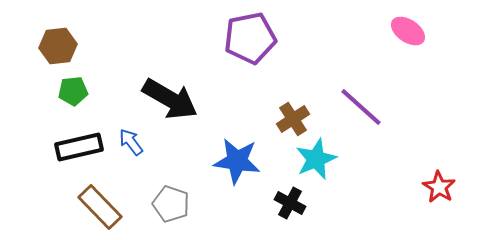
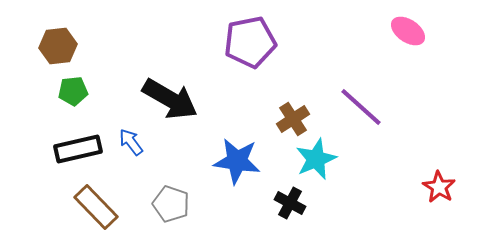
purple pentagon: moved 4 px down
black rectangle: moved 1 px left, 2 px down
brown rectangle: moved 4 px left
